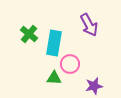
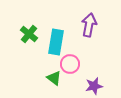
purple arrow: rotated 140 degrees counterclockwise
cyan rectangle: moved 2 px right, 1 px up
green triangle: rotated 35 degrees clockwise
